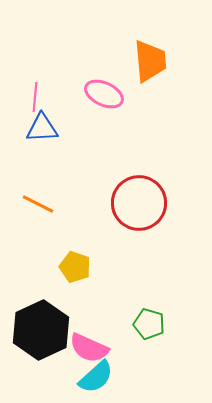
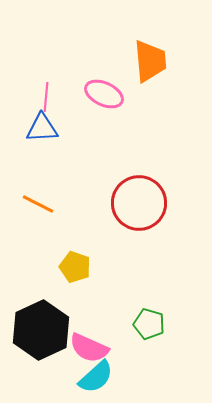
pink line: moved 11 px right
